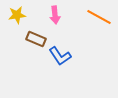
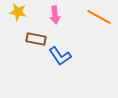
yellow star: moved 1 px right, 3 px up; rotated 18 degrees clockwise
brown rectangle: rotated 12 degrees counterclockwise
